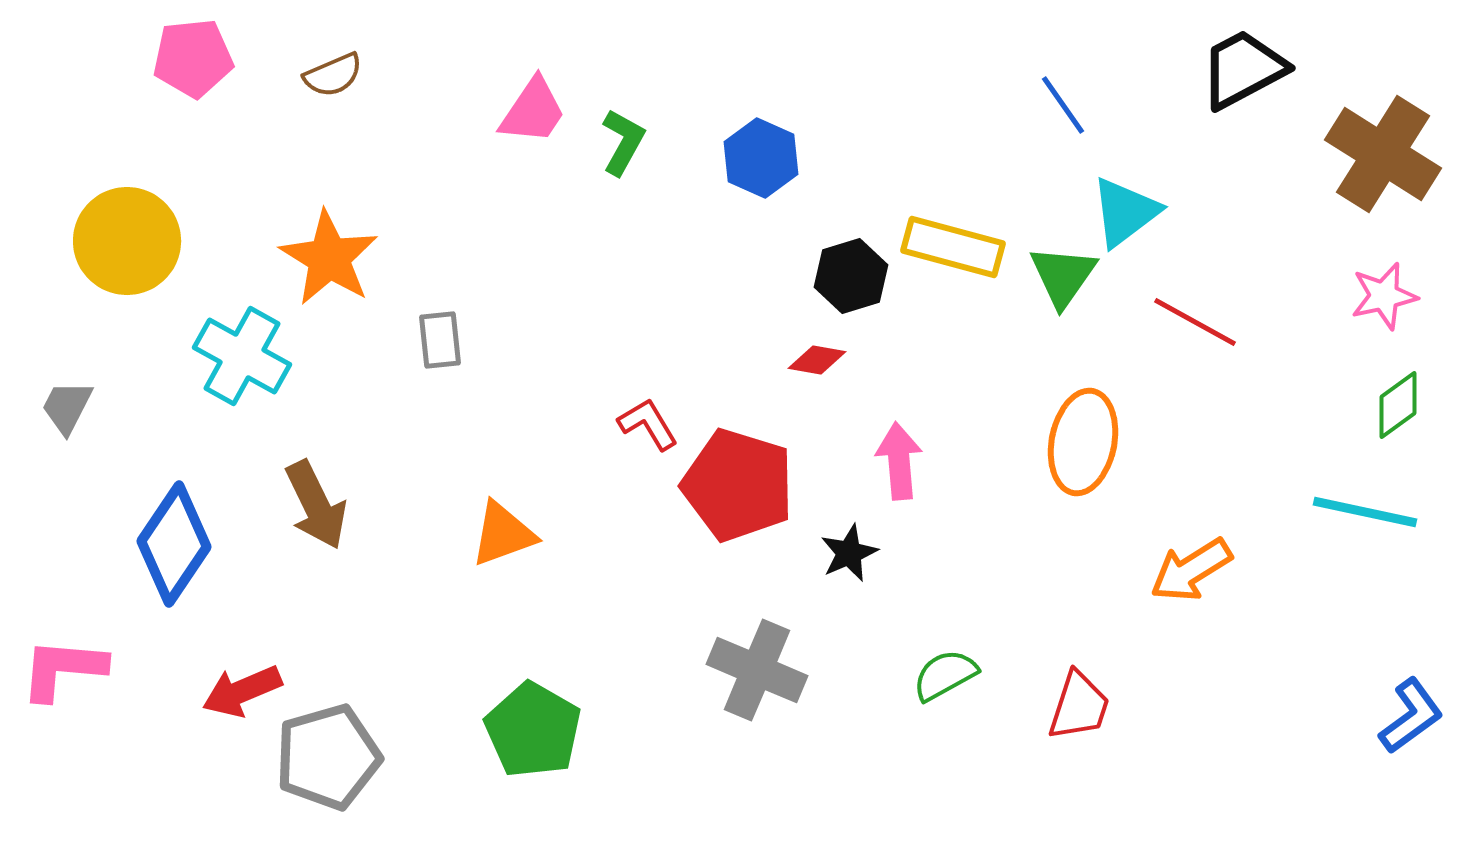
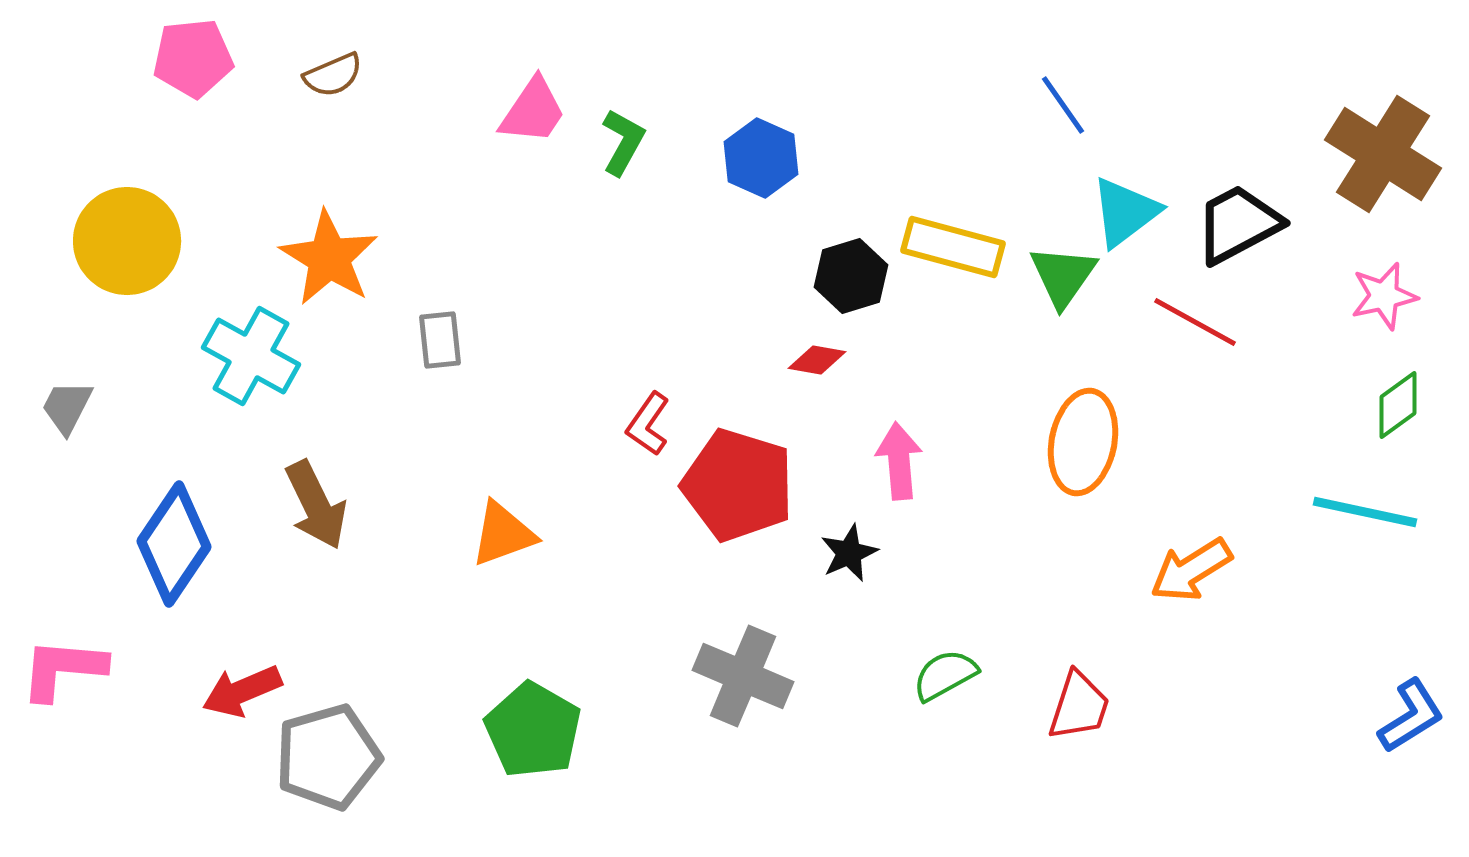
black trapezoid: moved 5 px left, 155 px down
cyan cross: moved 9 px right
red L-shape: rotated 114 degrees counterclockwise
gray cross: moved 14 px left, 6 px down
blue L-shape: rotated 4 degrees clockwise
